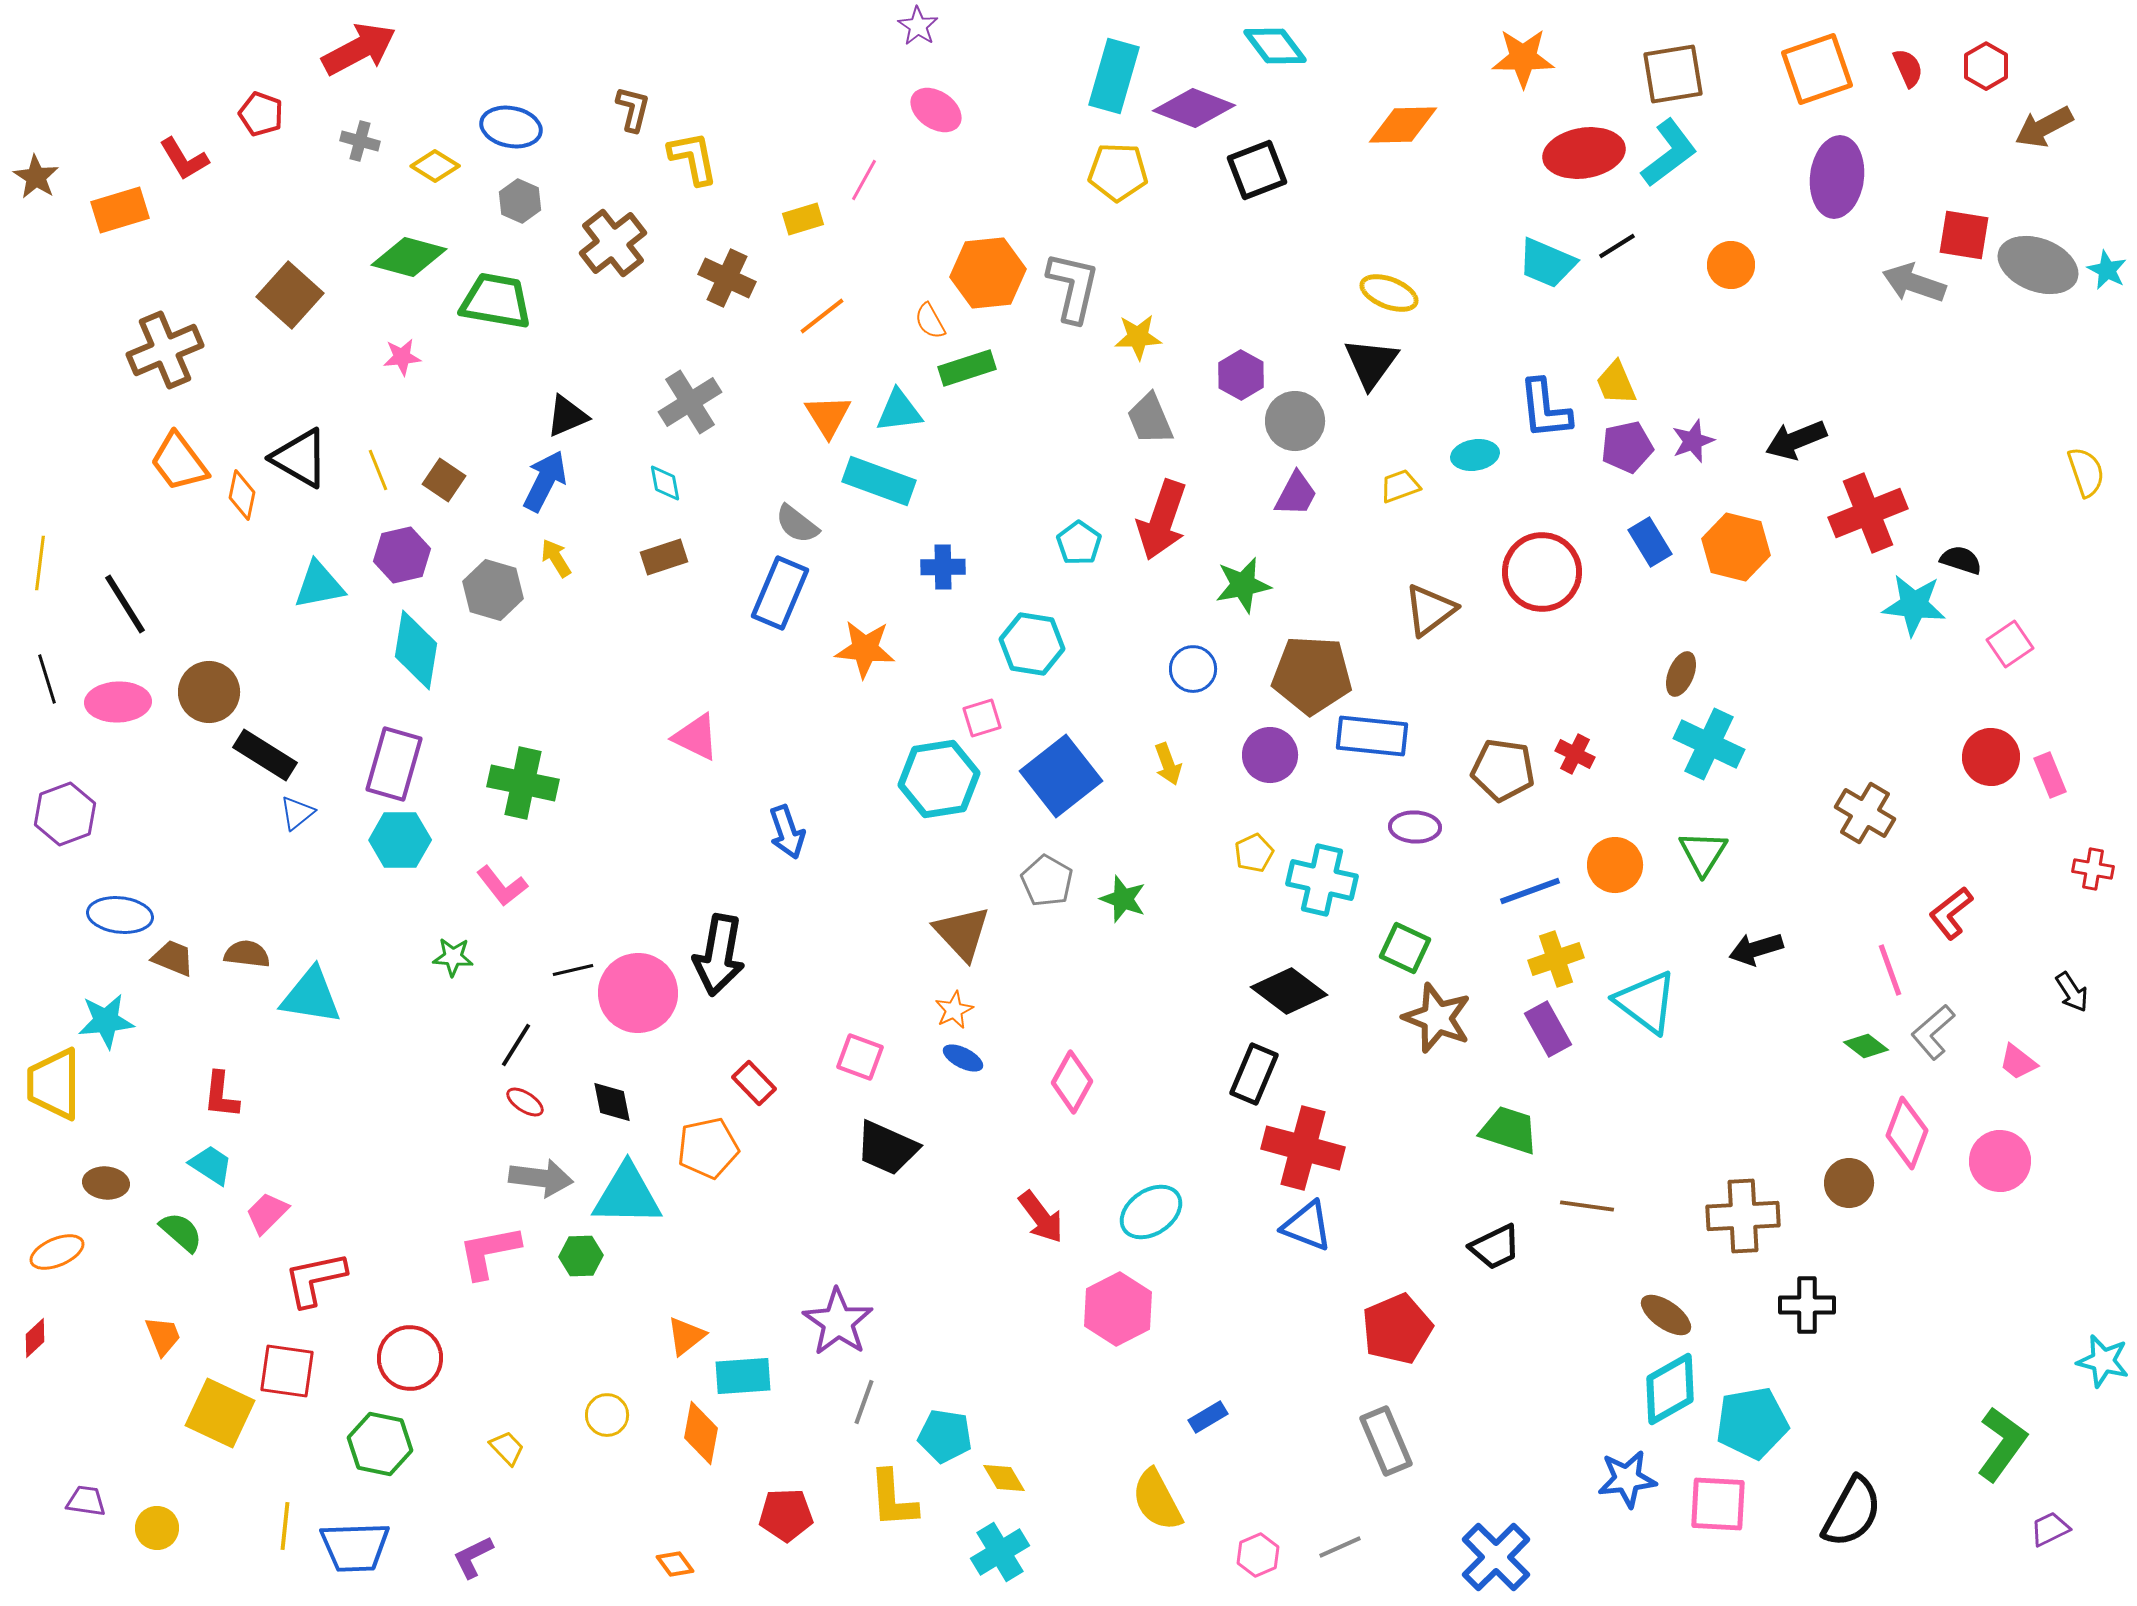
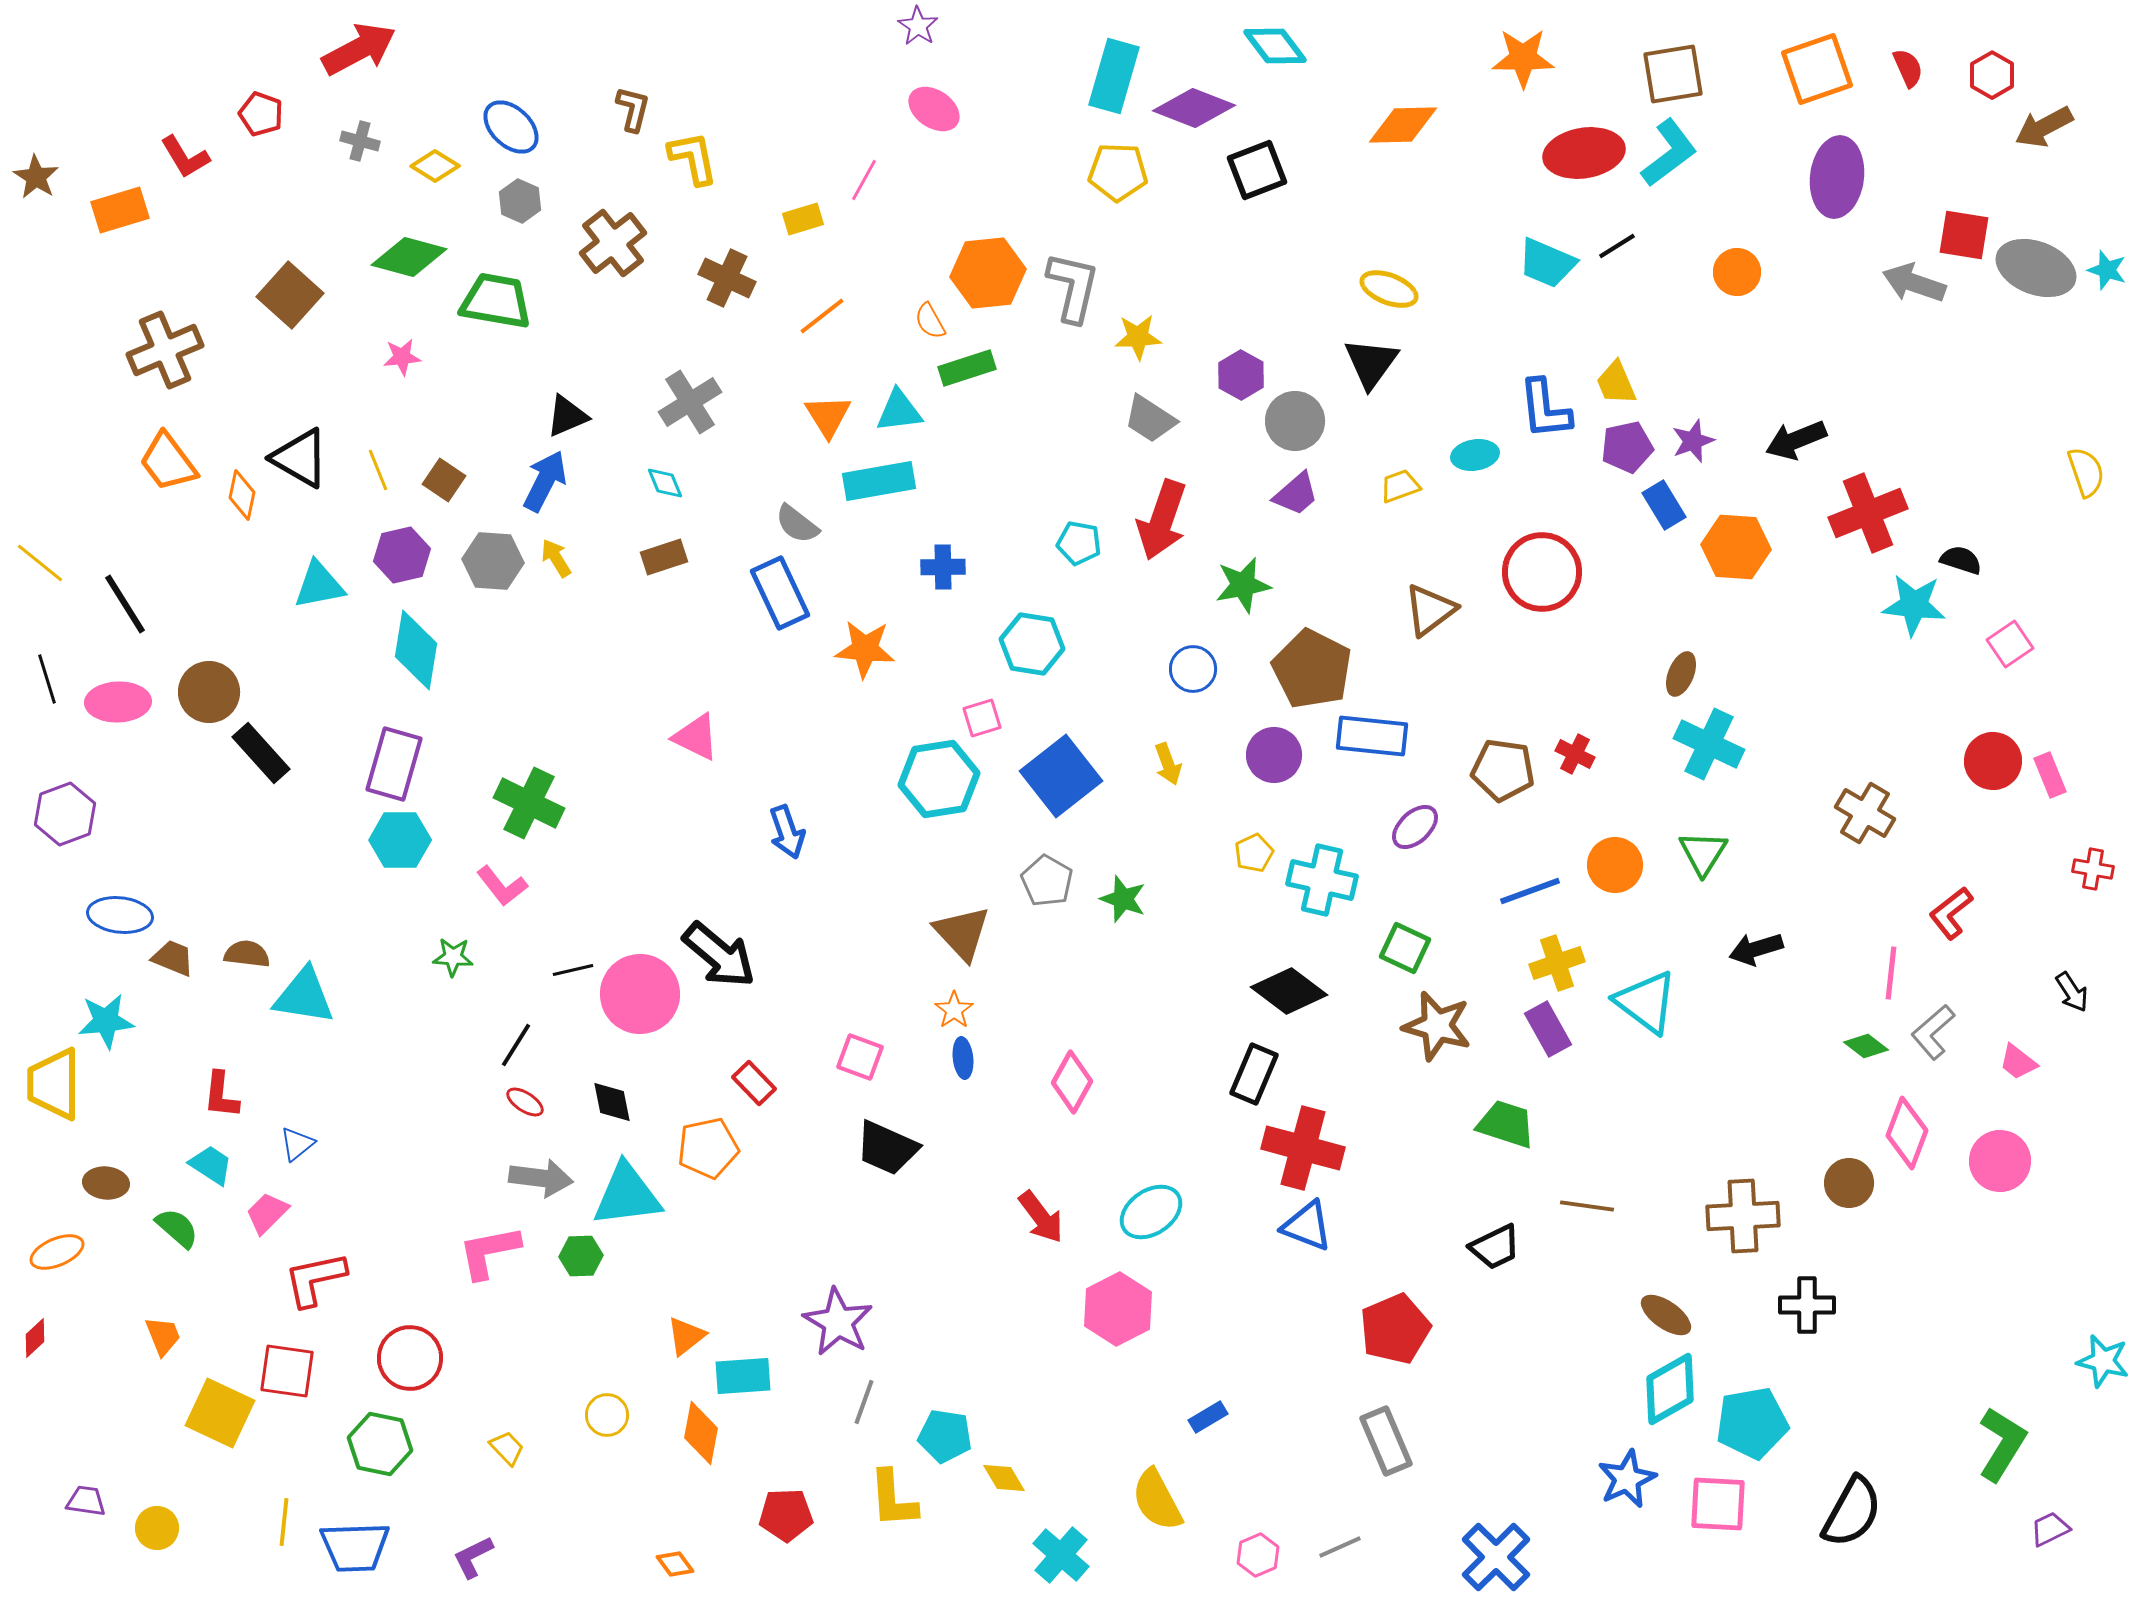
red hexagon at (1986, 66): moved 6 px right, 9 px down
pink ellipse at (936, 110): moved 2 px left, 1 px up
blue ellipse at (511, 127): rotated 32 degrees clockwise
red L-shape at (184, 159): moved 1 px right, 2 px up
orange circle at (1731, 265): moved 6 px right, 7 px down
gray ellipse at (2038, 265): moved 2 px left, 3 px down
cyan star at (2107, 270): rotated 9 degrees counterclockwise
yellow ellipse at (1389, 293): moved 4 px up
gray trapezoid at (1150, 419): rotated 34 degrees counterclockwise
orange trapezoid at (179, 462): moved 11 px left
cyan rectangle at (879, 481): rotated 30 degrees counterclockwise
cyan diamond at (665, 483): rotated 12 degrees counterclockwise
purple trapezoid at (1296, 494): rotated 21 degrees clockwise
blue rectangle at (1650, 542): moved 14 px right, 37 px up
cyan pentagon at (1079, 543): rotated 24 degrees counterclockwise
orange hexagon at (1736, 547): rotated 10 degrees counterclockwise
yellow line at (40, 563): rotated 58 degrees counterclockwise
gray hexagon at (493, 590): moved 29 px up; rotated 12 degrees counterclockwise
blue rectangle at (780, 593): rotated 48 degrees counterclockwise
brown pentagon at (1312, 675): moved 6 px up; rotated 24 degrees clockwise
black rectangle at (265, 755): moved 4 px left, 2 px up; rotated 16 degrees clockwise
purple circle at (1270, 755): moved 4 px right
red circle at (1991, 757): moved 2 px right, 4 px down
green cross at (523, 783): moved 6 px right, 20 px down; rotated 14 degrees clockwise
blue triangle at (297, 813): moved 331 px down
purple ellipse at (1415, 827): rotated 45 degrees counterclockwise
black arrow at (719, 955): rotated 60 degrees counterclockwise
yellow cross at (1556, 959): moved 1 px right, 4 px down
pink line at (1890, 970): moved 1 px right, 3 px down; rotated 26 degrees clockwise
pink circle at (638, 993): moved 2 px right, 1 px down
cyan triangle at (311, 996): moved 7 px left
orange star at (954, 1010): rotated 9 degrees counterclockwise
brown star at (1437, 1018): moved 8 px down; rotated 6 degrees counterclockwise
blue ellipse at (963, 1058): rotated 57 degrees clockwise
green trapezoid at (1509, 1130): moved 3 px left, 6 px up
cyan triangle at (627, 1195): rotated 8 degrees counterclockwise
green semicircle at (181, 1232): moved 4 px left, 4 px up
purple star at (838, 1322): rotated 4 degrees counterclockwise
red pentagon at (1397, 1329): moved 2 px left
green L-shape at (2002, 1444): rotated 4 degrees counterclockwise
blue star at (1627, 1479): rotated 18 degrees counterclockwise
yellow line at (285, 1526): moved 1 px left, 4 px up
cyan cross at (1000, 1552): moved 61 px right, 3 px down; rotated 18 degrees counterclockwise
